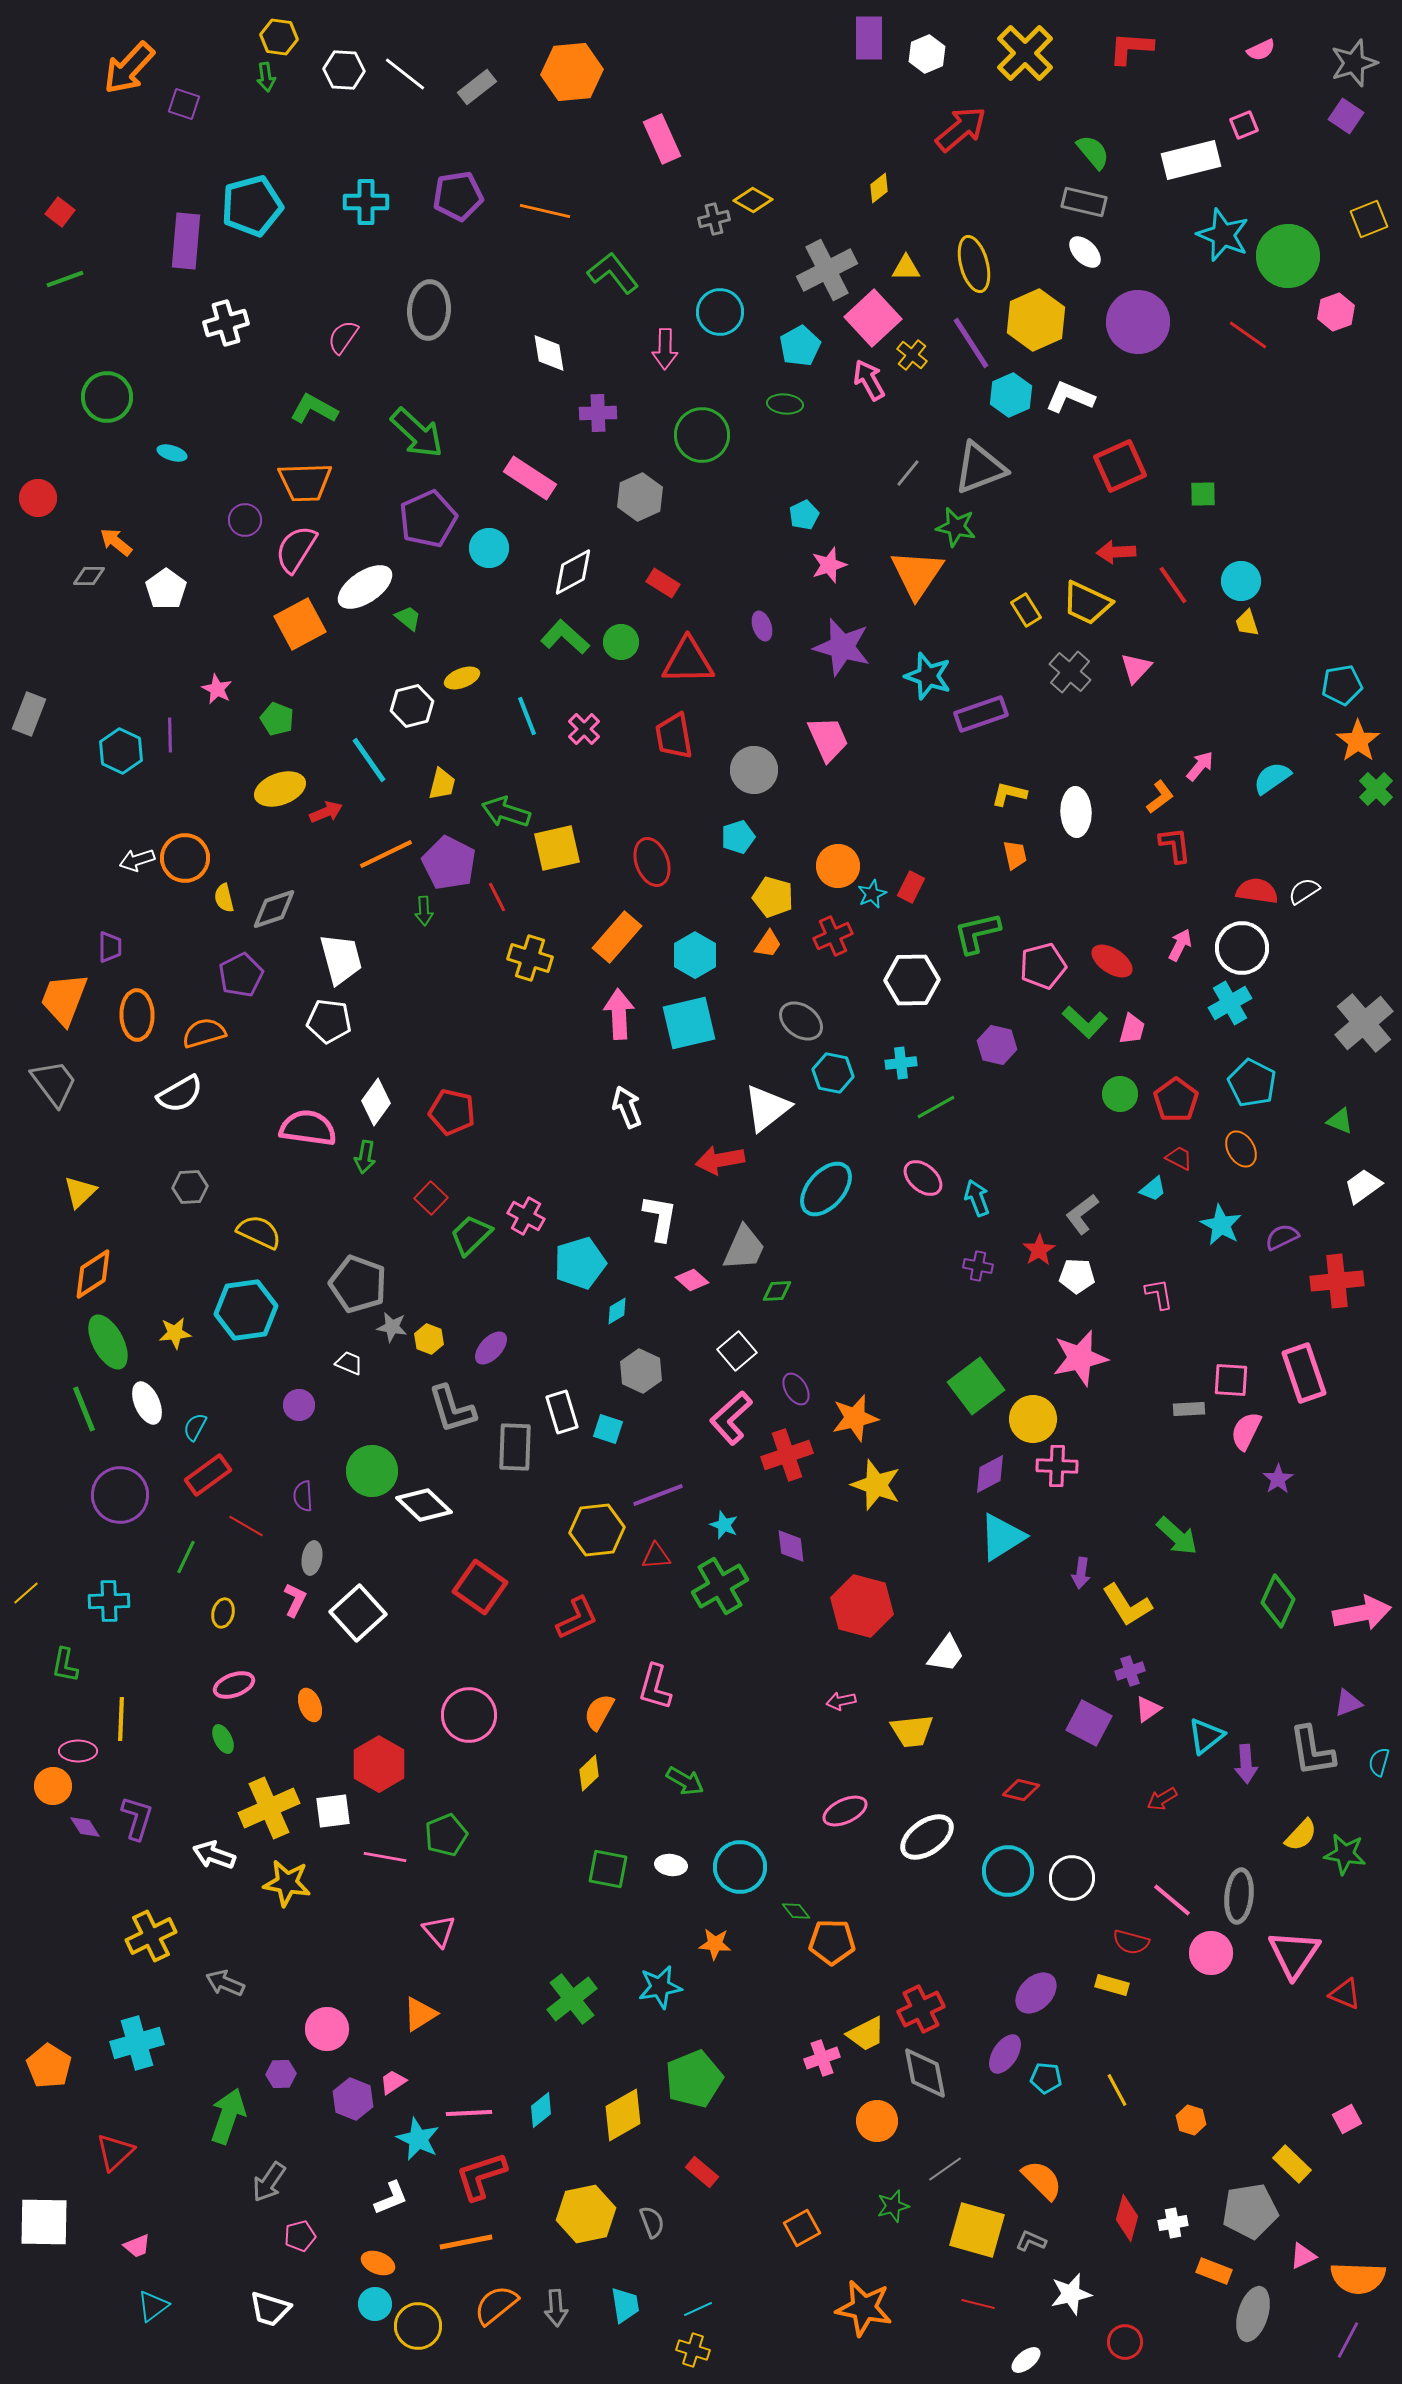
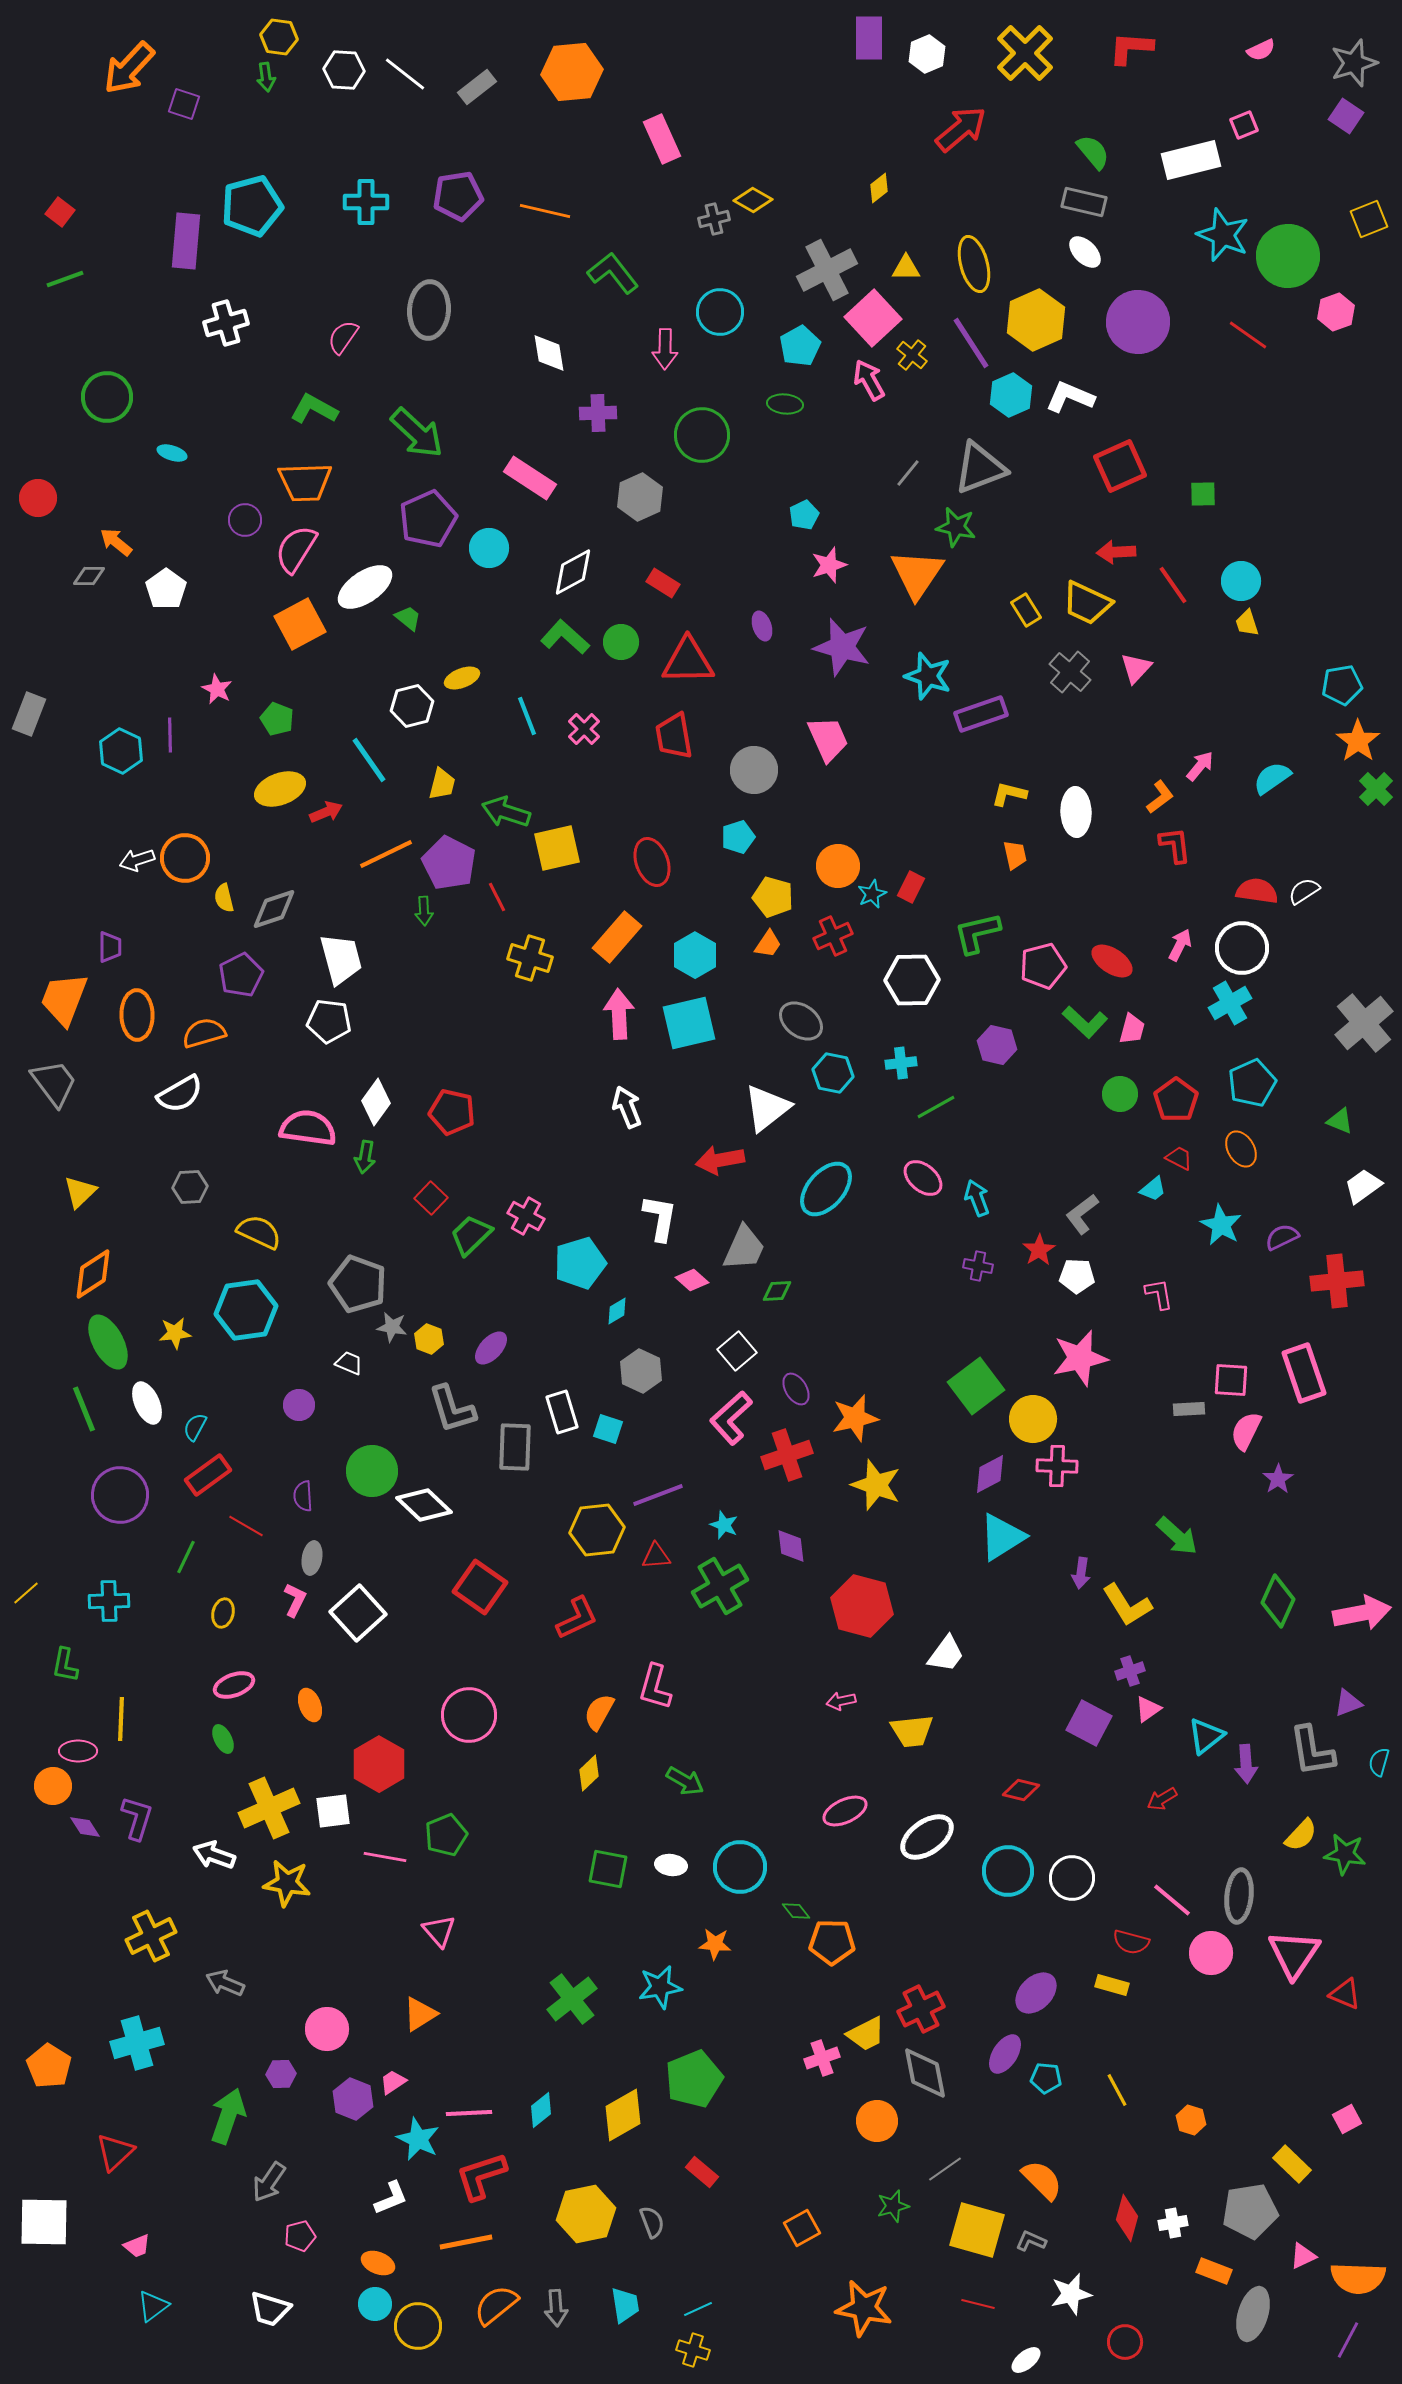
cyan pentagon at (1252, 1083): rotated 21 degrees clockwise
